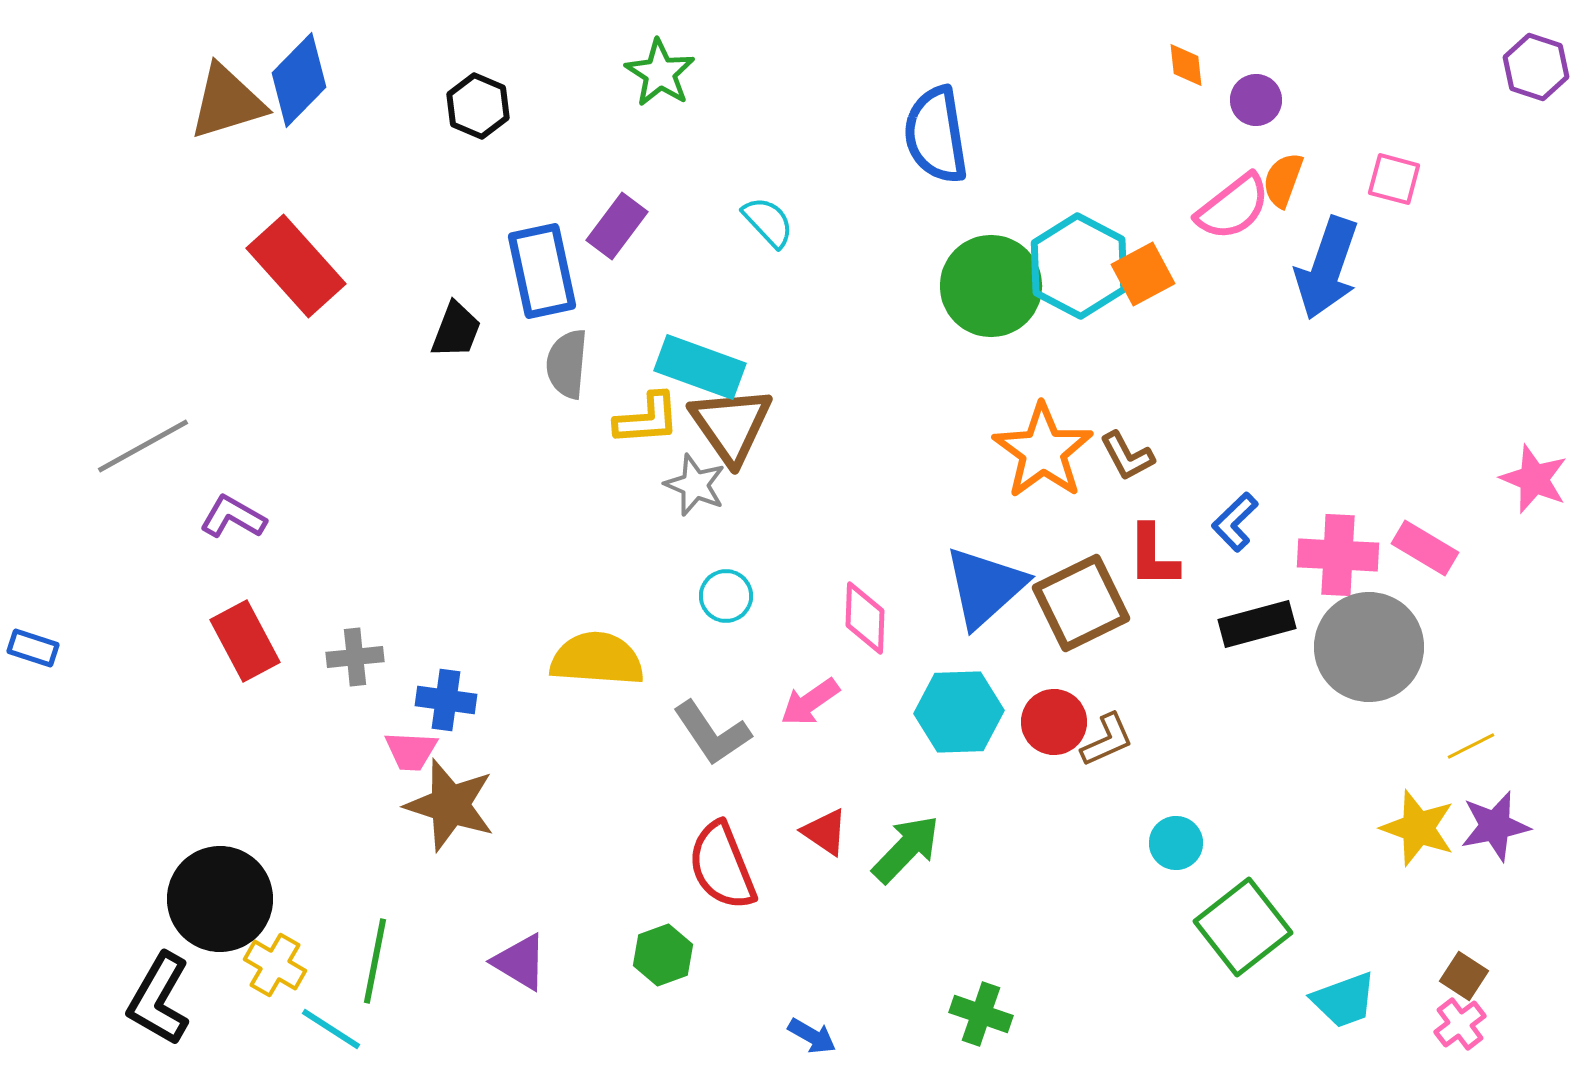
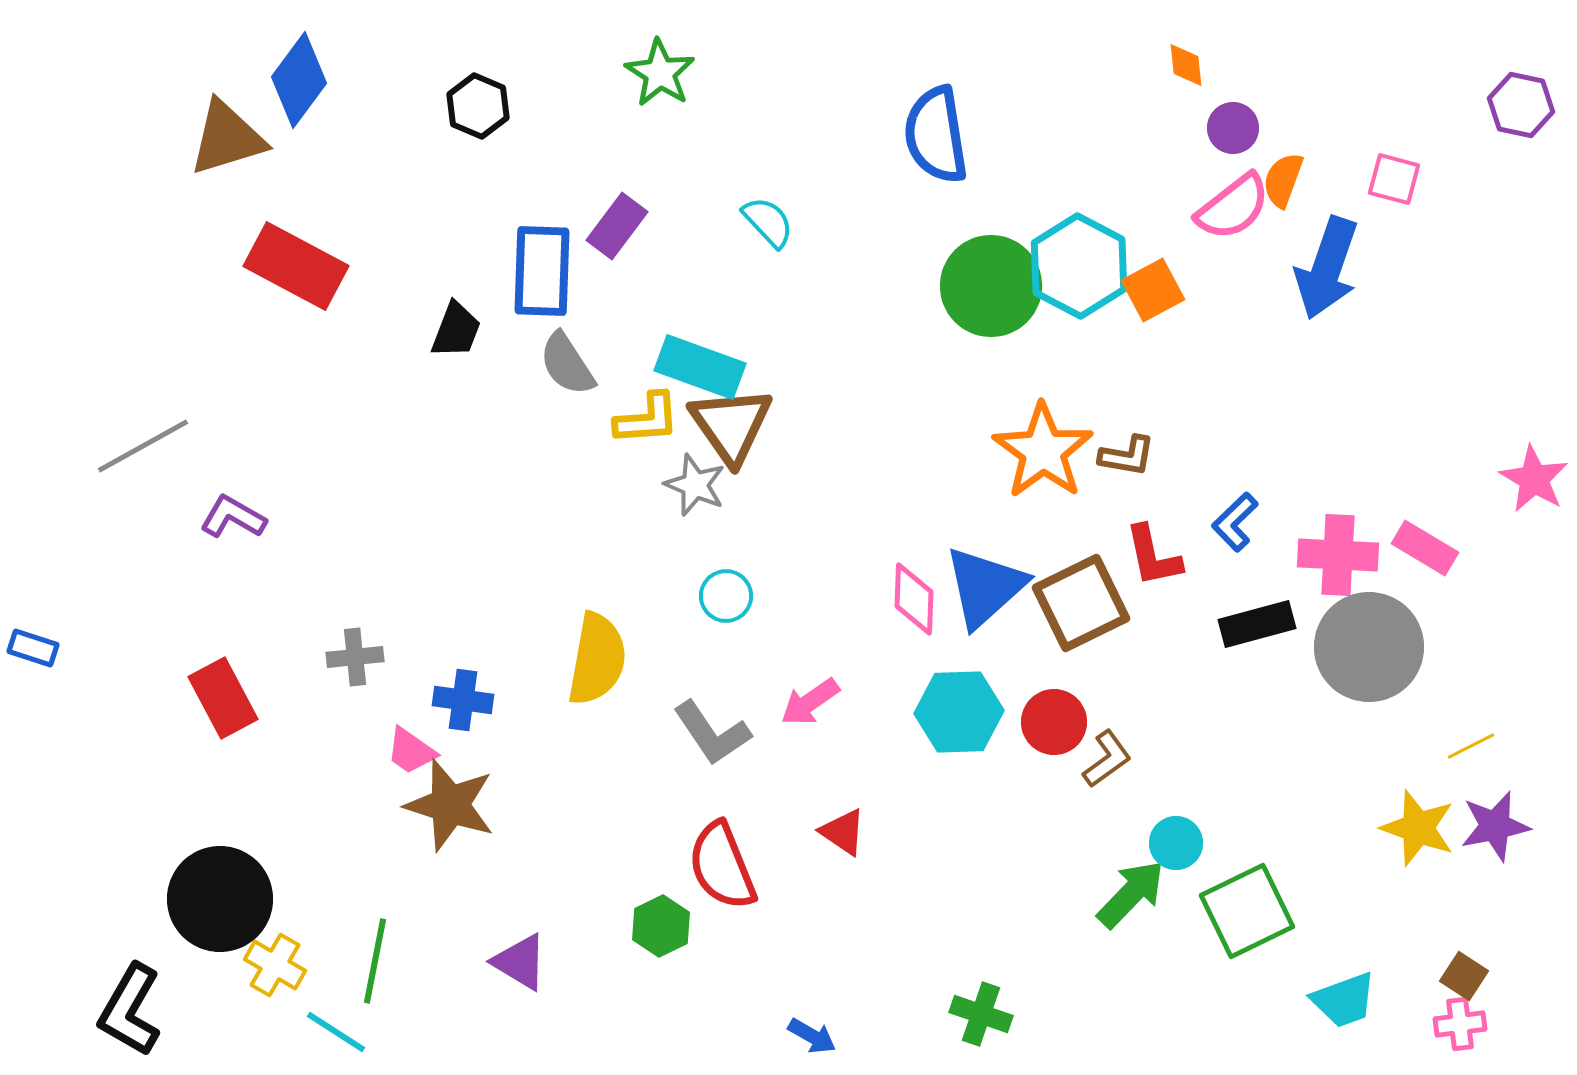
purple hexagon at (1536, 67): moved 15 px left, 38 px down; rotated 6 degrees counterclockwise
blue diamond at (299, 80): rotated 8 degrees counterclockwise
purple circle at (1256, 100): moved 23 px left, 28 px down
brown triangle at (227, 102): moved 36 px down
red rectangle at (296, 266): rotated 20 degrees counterclockwise
blue rectangle at (542, 271): rotated 14 degrees clockwise
orange square at (1143, 274): moved 10 px right, 16 px down
gray semicircle at (567, 364): rotated 38 degrees counterclockwise
brown L-shape at (1127, 456): rotated 52 degrees counterclockwise
pink star at (1534, 479): rotated 8 degrees clockwise
red L-shape at (1153, 556): rotated 12 degrees counterclockwise
pink diamond at (865, 618): moved 49 px right, 19 px up
red rectangle at (245, 641): moved 22 px left, 57 px down
yellow semicircle at (597, 659): rotated 96 degrees clockwise
blue cross at (446, 700): moved 17 px right
brown L-shape at (1107, 740): moved 19 px down; rotated 12 degrees counterclockwise
pink trapezoid at (411, 751): rotated 32 degrees clockwise
red triangle at (825, 832): moved 18 px right
green arrow at (906, 849): moved 225 px right, 45 px down
green square at (1243, 927): moved 4 px right, 16 px up; rotated 12 degrees clockwise
green hexagon at (663, 955): moved 2 px left, 29 px up; rotated 6 degrees counterclockwise
black L-shape at (159, 999): moved 29 px left, 11 px down
pink cross at (1460, 1024): rotated 30 degrees clockwise
cyan line at (331, 1029): moved 5 px right, 3 px down
